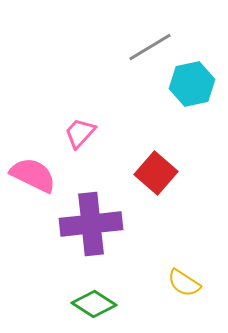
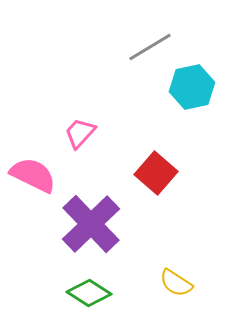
cyan hexagon: moved 3 px down
purple cross: rotated 38 degrees counterclockwise
yellow semicircle: moved 8 px left
green diamond: moved 5 px left, 11 px up
